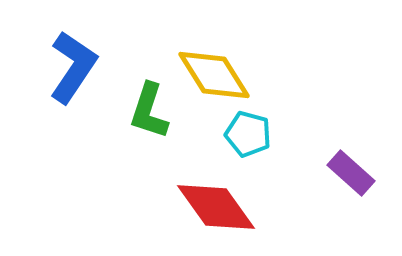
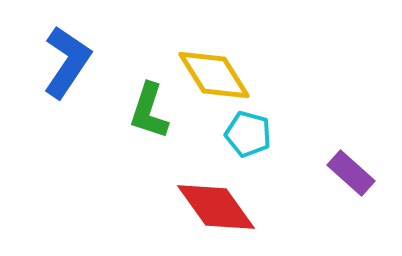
blue L-shape: moved 6 px left, 5 px up
